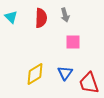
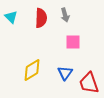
yellow diamond: moved 3 px left, 4 px up
